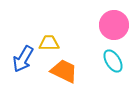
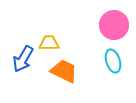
cyan ellipse: rotated 15 degrees clockwise
